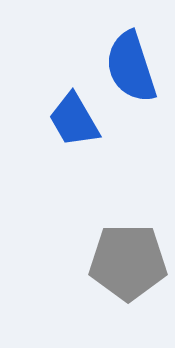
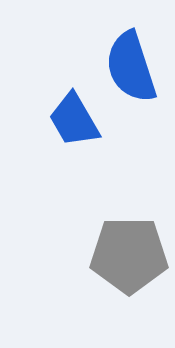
gray pentagon: moved 1 px right, 7 px up
